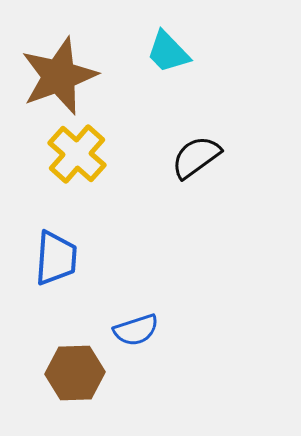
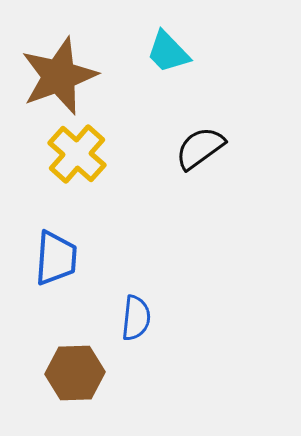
black semicircle: moved 4 px right, 9 px up
blue semicircle: moved 12 px up; rotated 66 degrees counterclockwise
